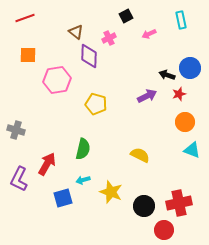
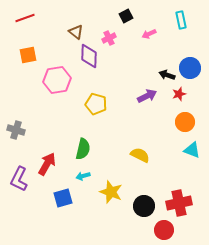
orange square: rotated 12 degrees counterclockwise
cyan arrow: moved 4 px up
